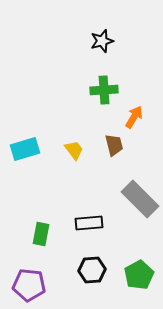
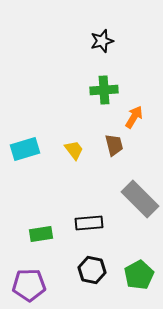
green rectangle: rotated 70 degrees clockwise
black hexagon: rotated 16 degrees clockwise
purple pentagon: rotated 8 degrees counterclockwise
